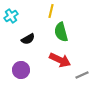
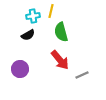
cyan cross: moved 22 px right; rotated 24 degrees clockwise
black semicircle: moved 4 px up
red arrow: rotated 25 degrees clockwise
purple circle: moved 1 px left, 1 px up
